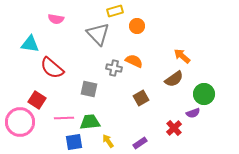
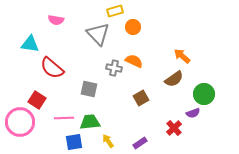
pink semicircle: moved 1 px down
orange circle: moved 4 px left, 1 px down
